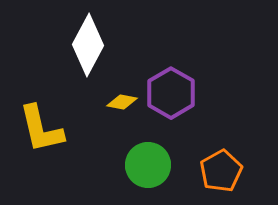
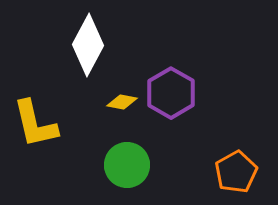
yellow L-shape: moved 6 px left, 5 px up
green circle: moved 21 px left
orange pentagon: moved 15 px right, 1 px down
